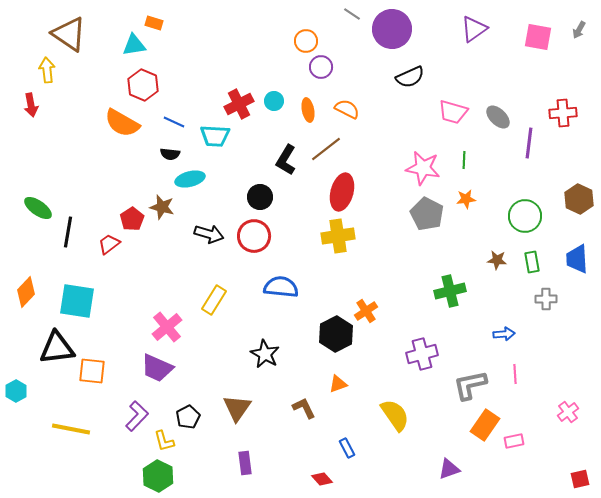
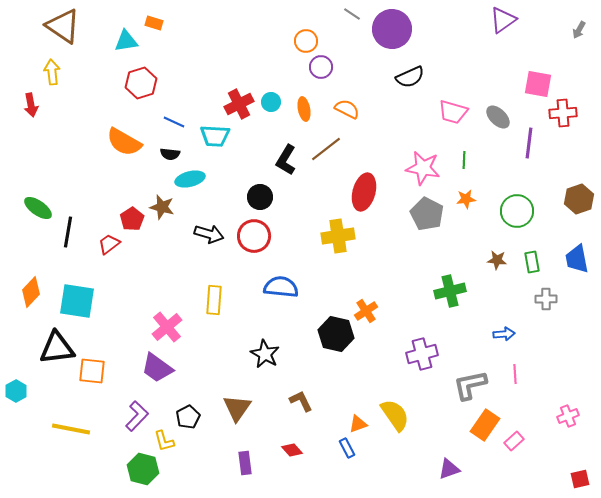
purple triangle at (474, 29): moved 29 px right, 9 px up
brown triangle at (69, 34): moved 6 px left, 8 px up
pink square at (538, 37): moved 47 px down
cyan triangle at (134, 45): moved 8 px left, 4 px up
yellow arrow at (47, 70): moved 5 px right, 2 px down
red hexagon at (143, 85): moved 2 px left, 2 px up; rotated 20 degrees clockwise
cyan circle at (274, 101): moved 3 px left, 1 px down
orange ellipse at (308, 110): moved 4 px left, 1 px up
orange semicircle at (122, 123): moved 2 px right, 19 px down
red ellipse at (342, 192): moved 22 px right
brown hexagon at (579, 199): rotated 16 degrees clockwise
green circle at (525, 216): moved 8 px left, 5 px up
blue trapezoid at (577, 259): rotated 8 degrees counterclockwise
orange diamond at (26, 292): moved 5 px right
yellow rectangle at (214, 300): rotated 28 degrees counterclockwise
black hexagon at (336, 334): rotated 20 degrees counterclockwise
purple trapezoid at (157, 368): rotated 12 degrees clockwise
orange triangle at (338, 384): moved 20 px right, 40 px down
brown L-shape at (304, 408): moved 3 px left, 7 px up
pink cross at (568, 412): moved 4 px down; rotated 15 degrees clockwise
pink rectangle at (514, 441): rotated 30 degrees counterclockwise
green hexagon at (158, 476): moved 15 px left, 7 px up; rotated 12 degrees counterclockwise
red diamond at (322, 479): moved 30 px left, 29 px up
